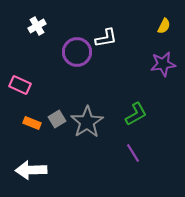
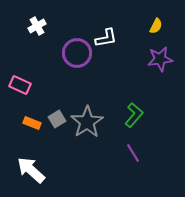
yellow semicircle: moved 8 px left
purple circle: moved 1 px down
purple star: moved 3 px left, 5 px up
green L-shape: moved 2 px left, 1 px down; rotated 20 degrees counterclockwise
white arrow: rotated 44 degrees clockwise
